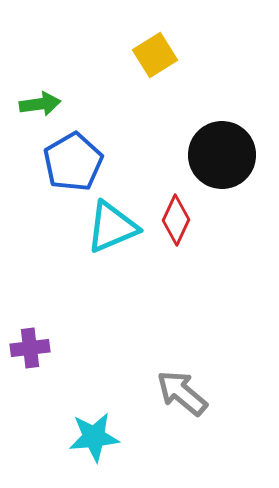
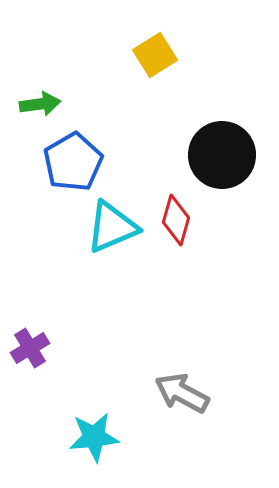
red diamond: rotated 9 degrees counterclockwise
purple cross: rotated 24 degrees counterclockwise
gray arrow: rotated 12 degrees counterclockwise
